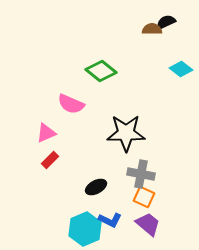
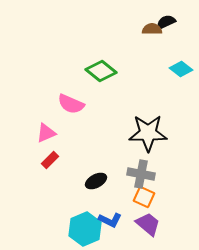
black star: moved 22 px right
black ellipse: moved 6 px up
